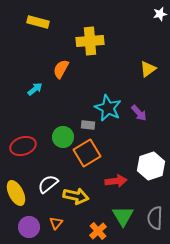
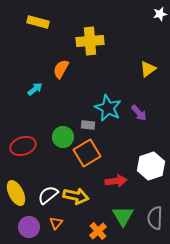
white semicircle: moved 11 px down
